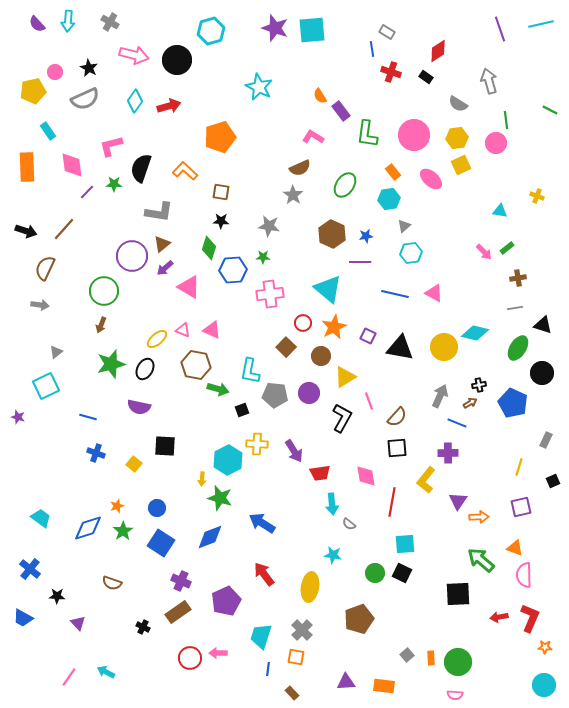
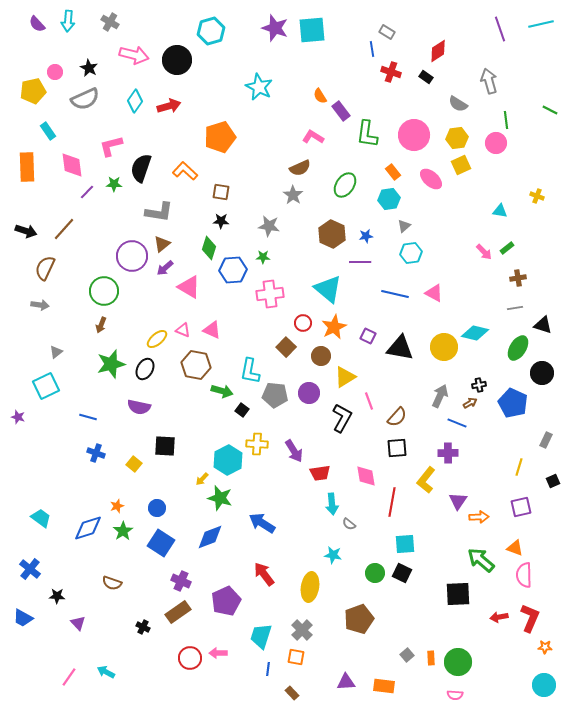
green arrow at (218, 389): moved 4 px right, 2 px down
black square at (242, 410): rotated 32 degrees counterclockwise
yellow arrow at (202, 479): rotated 40 degrees clockwise
